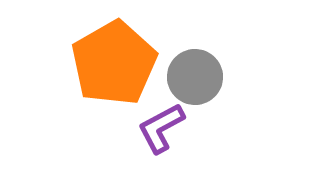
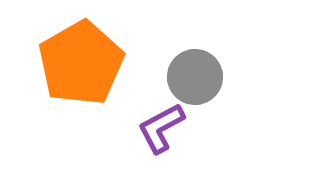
orange pentagon: moved 33 px left
